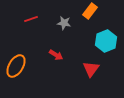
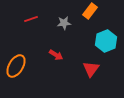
gray star: rotated 16 degrees counterclockwise
